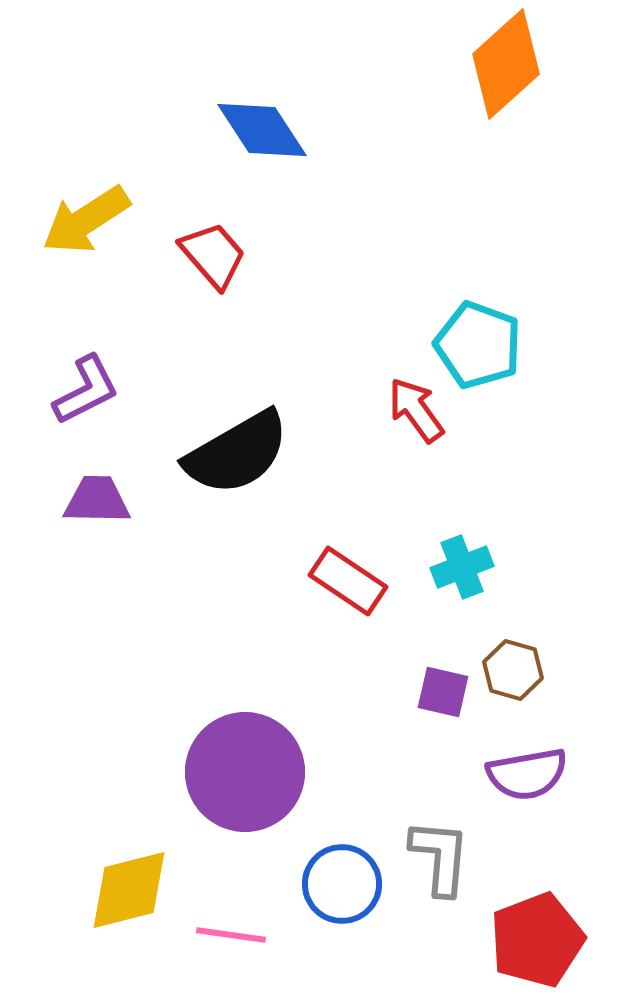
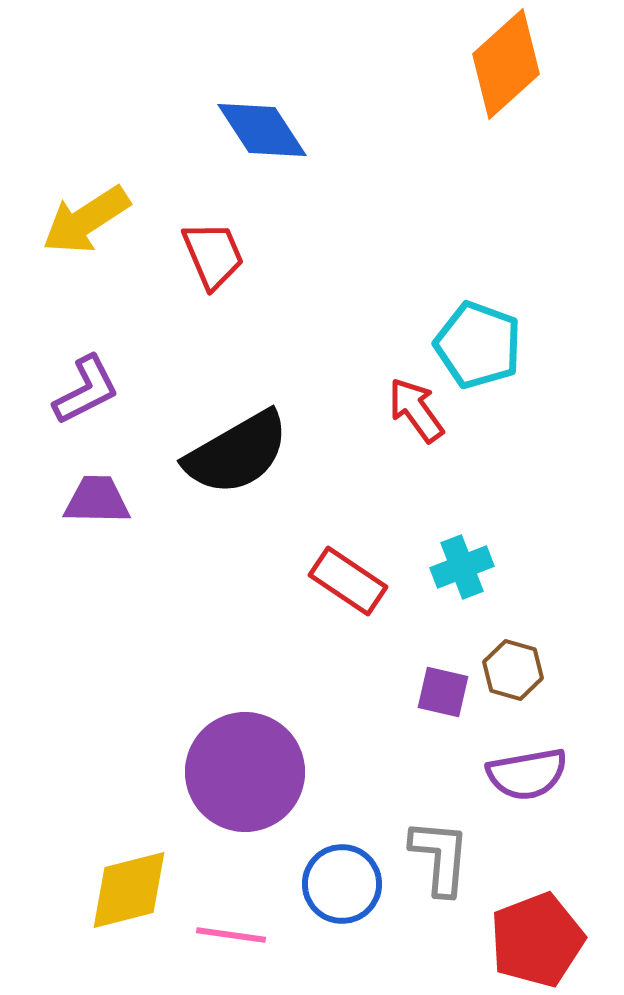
red trapezoid: rotated 18 degrees clockwise
